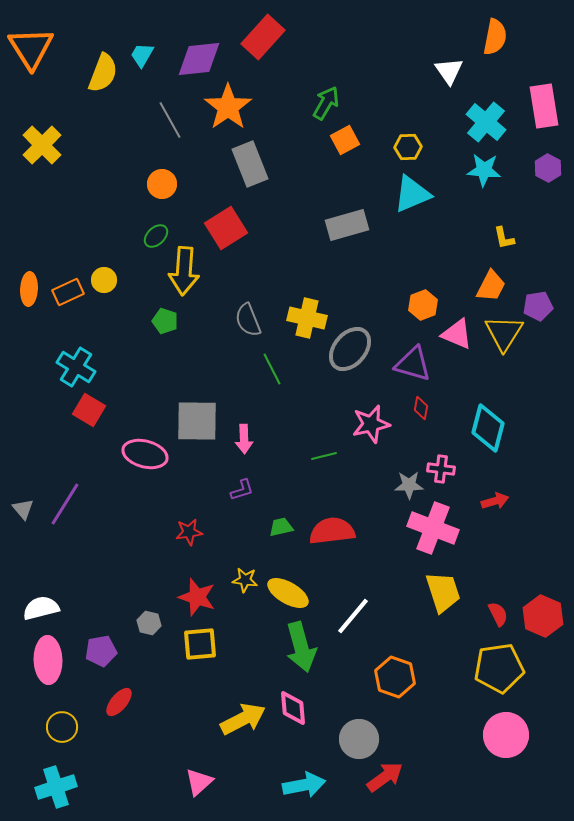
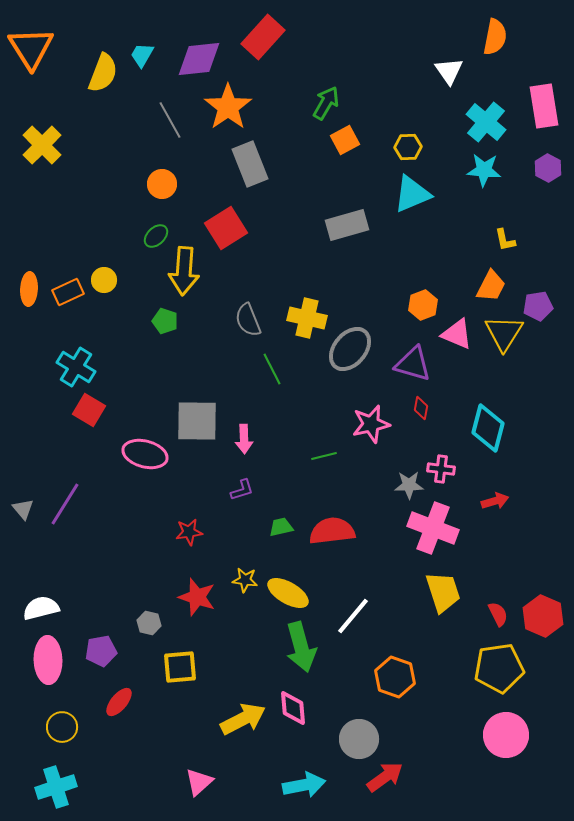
yellow L-shape at (504, 238): moved 1 px right, 2 px down
yellow square at (200, 644): moved 20 px left, 23 px down
